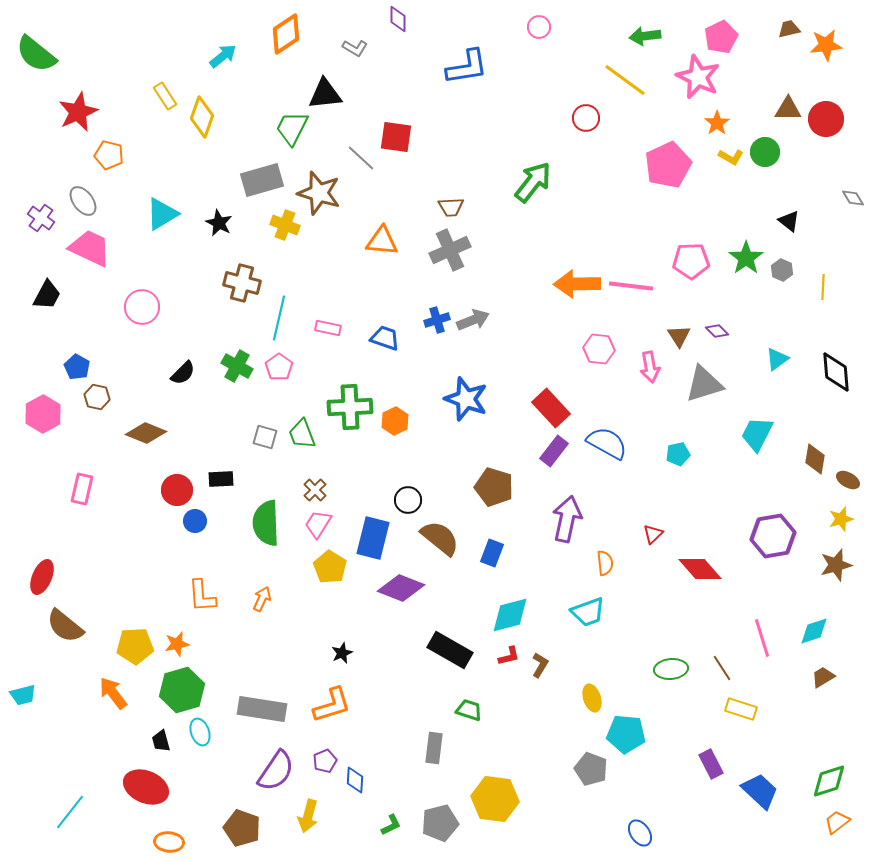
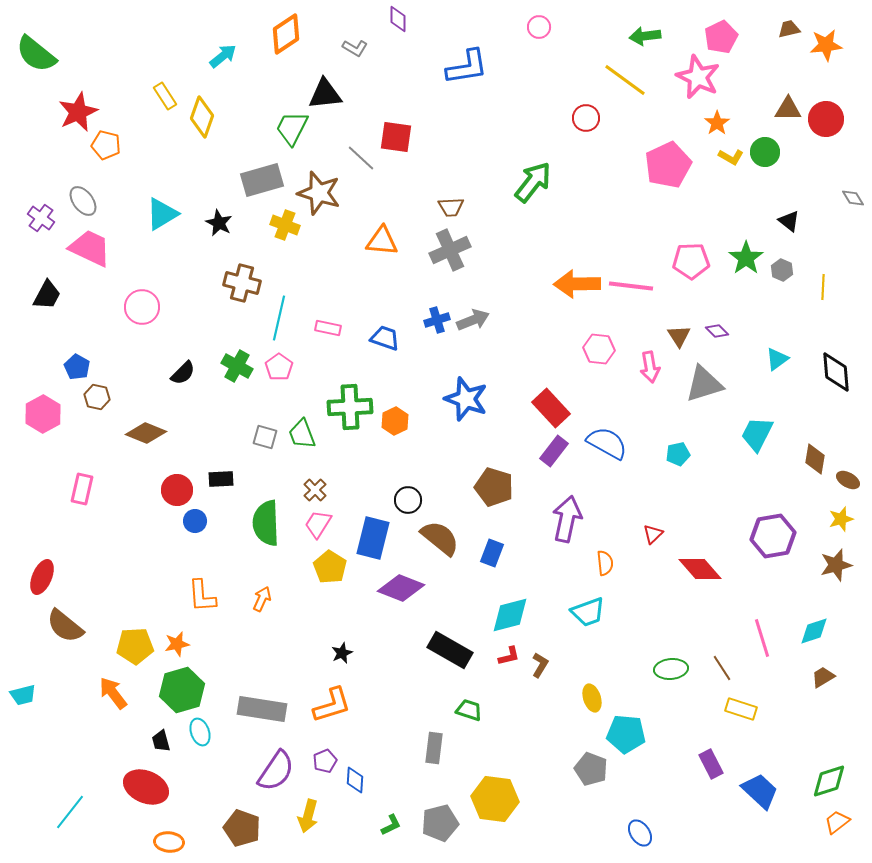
orange pentagon at (109, 155): moved 3 px left, 10 px up
